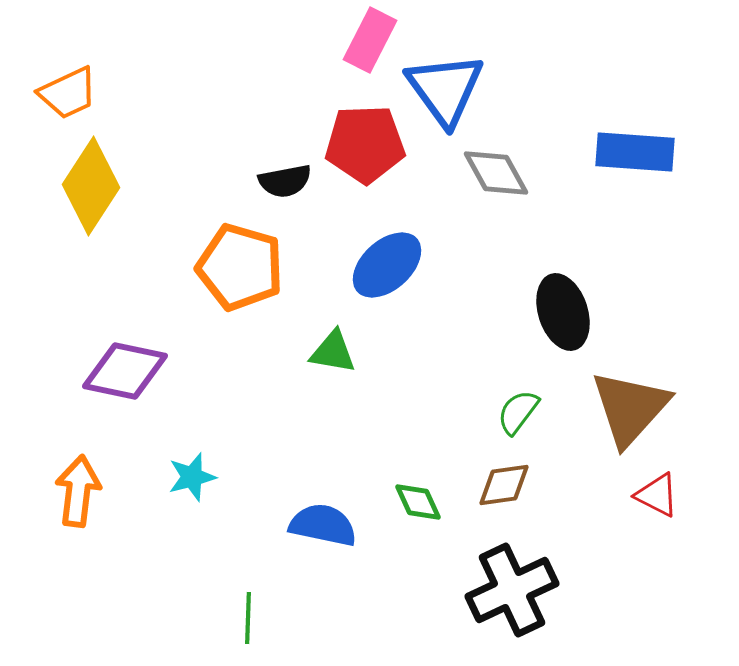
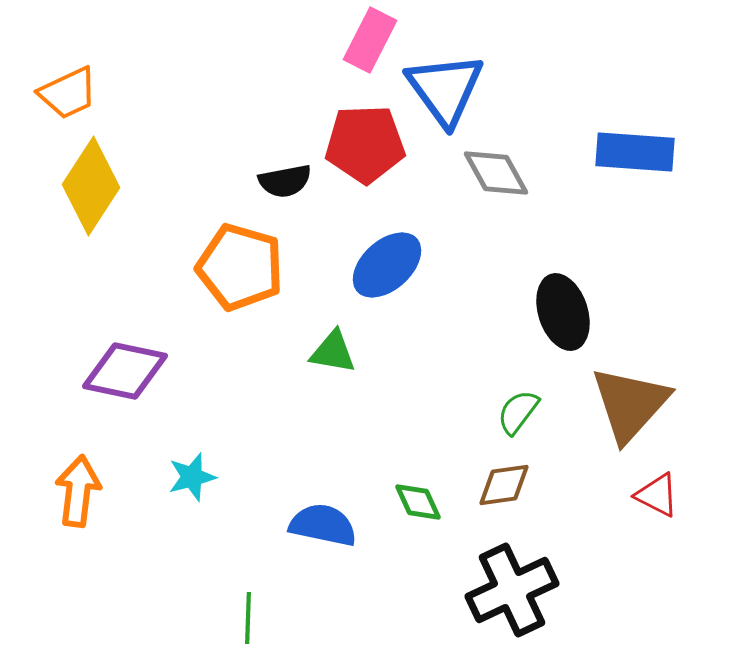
brown triangle: moved 4 px up
